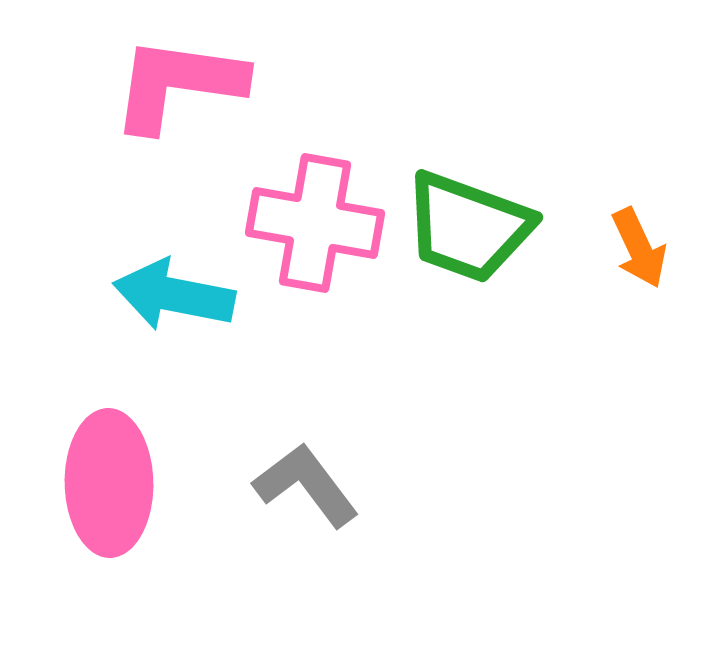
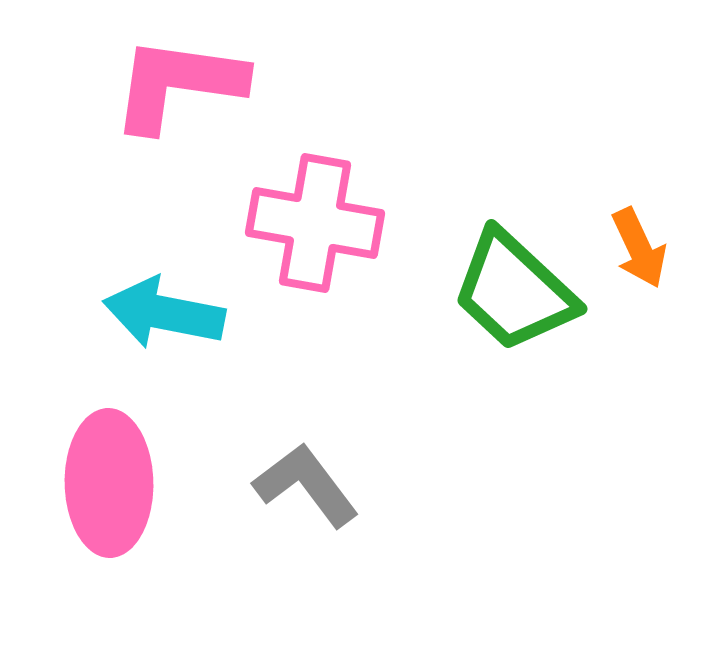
green trapezoid: moved 46 px right, 64 px down; rotated 23 degrees clockwise
cyan arrow: moved 10 px left, 18 px down
